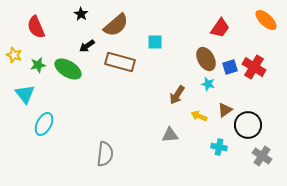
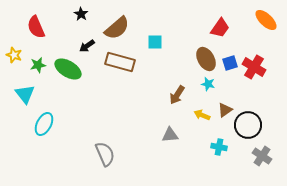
brown semicircle: moved 1 px right, 3 px down
blue square: moved 4 px up
yellow arrow: moved 3 px right, 1 px up
gray semicircle: rotated 30 degrees counterclockwise
